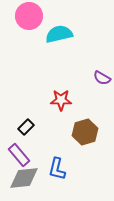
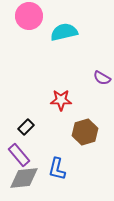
cyan semicircle: moved 5 px right, 2 px up
